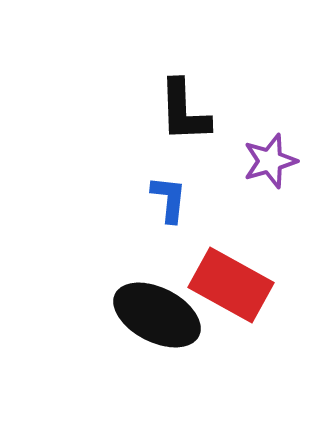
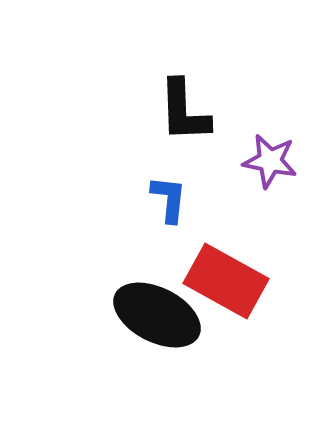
purple star: rotated 28 degrees clockwise
red rectangle: moved 5 px left, 4 px up
